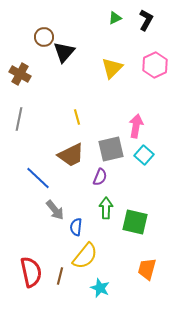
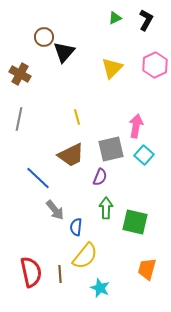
brown line: moved 2 px up; rotated 18 degrees counterclockwise
